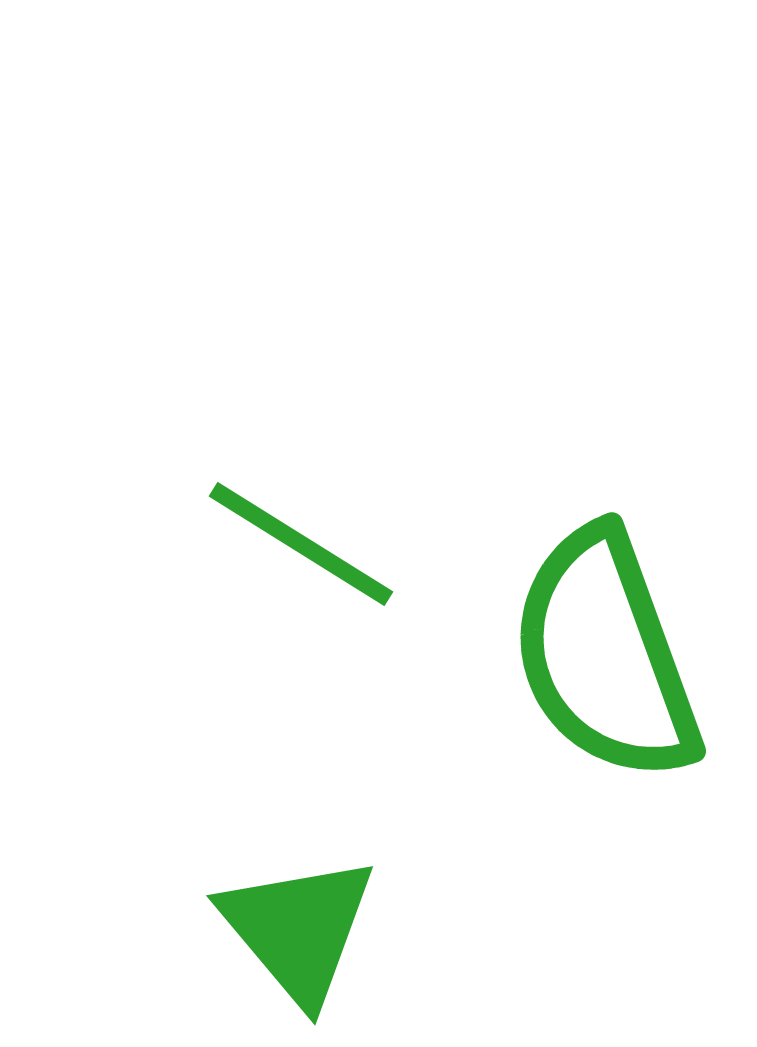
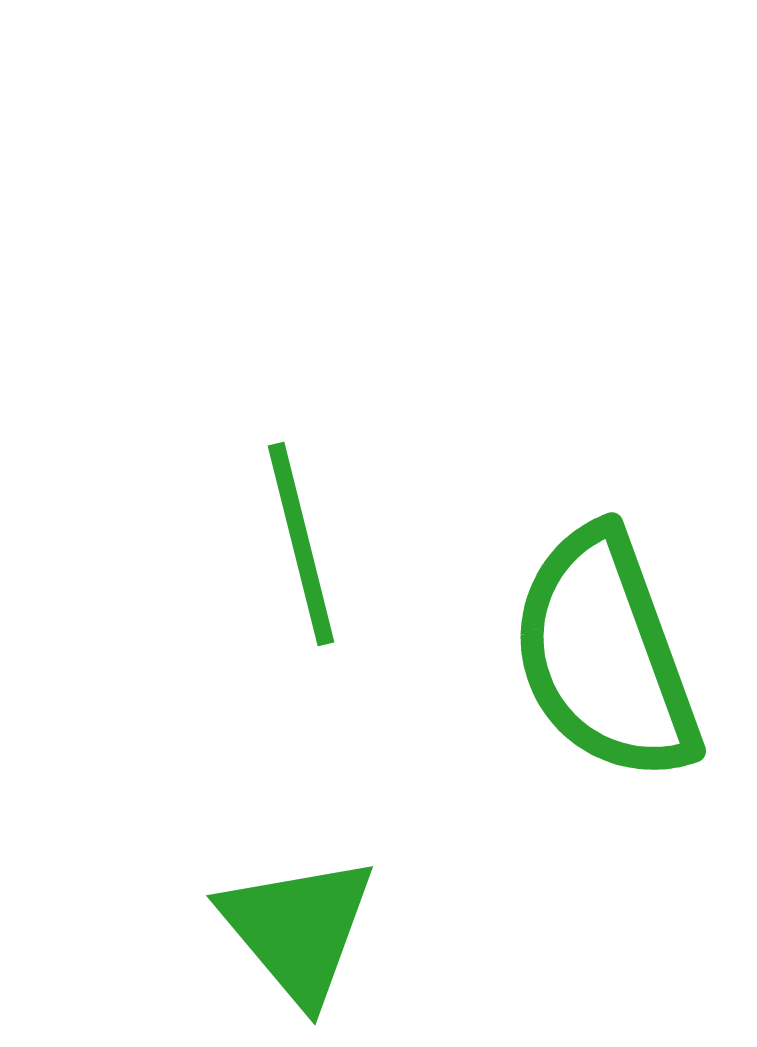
green line: rotated 44 degrees clockwise
